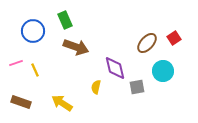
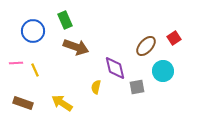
brown ellipse: moved 1 px left, 3 px down
pink line: rotated 16 degrees clockwise
brown rectangle: moved 2 px right, 1 px down
